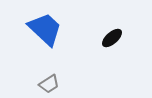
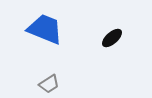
blue trapezoid: rotated 21 degrees counterclockwise
